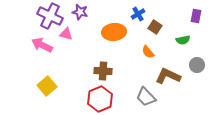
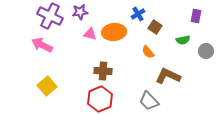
purple star: rotated 21 degrees counterclockwise
pink triangle: moved 24 px right
gray circle: moved 9 px right, 14 px up
gray trapezoid: moved 3 px right, 4 px down
